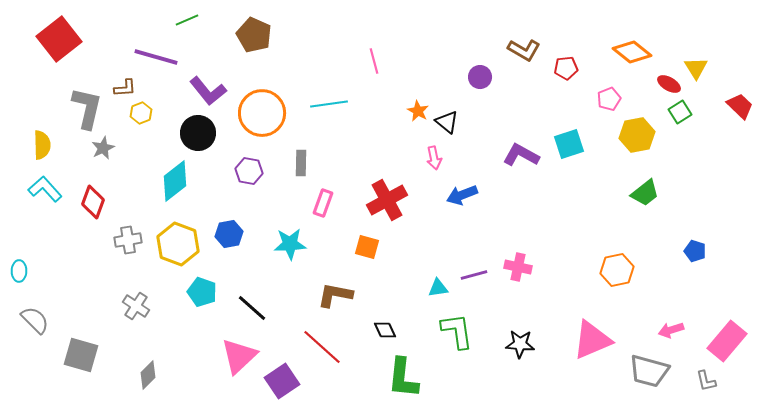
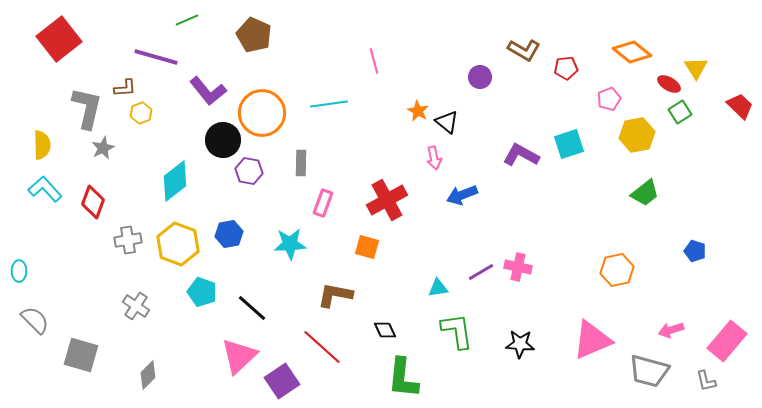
black circle at (198, 133): moved 25 px right, 7 px down
purple line at (474, 275): moved 7 px right, 3 px up; rotated 16 degrees counterclockwise
